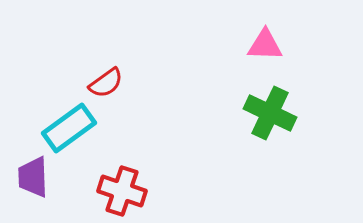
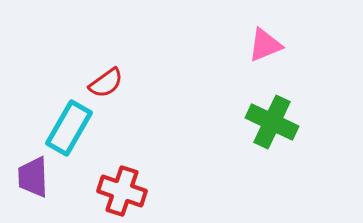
pink triangle: rotated 24 degrees counterclockwise
green cross: moved 2 px right, 9 px down
cyan rectangle: rotated 24 degrees counterclockwise
